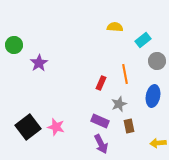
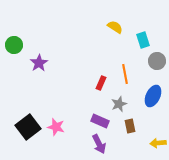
yellow semicircle: rotated 28 degrees clockwise
cyan rectangle: rotated 70 degrees counterclockwise
blue ellipse: rotated 15 degrees clockwise
brown rectangle: moved 1 px right
purple arrow: moved 2 px left
